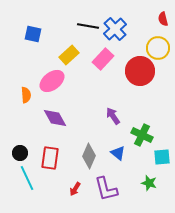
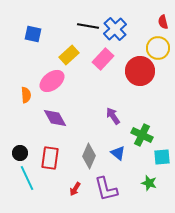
red semicircle: moved 3 px down
